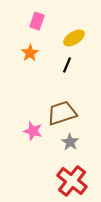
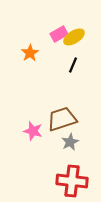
pink rectangle: moved 22 px right, 13 px down; rotated 42 degrees clockwise
yellow ellipse: moved 1 px up
black line: moved 6 px right
brown trapezoid: moved 6 px down
gray star: rotated 12 degrees clockwise
red cross: rotated 32 degrees counterclockwise
